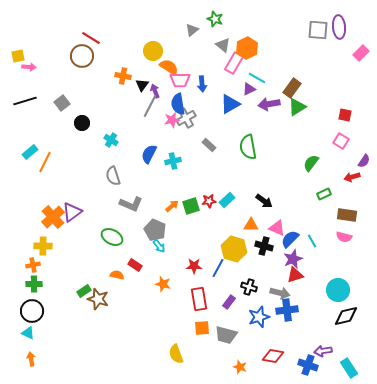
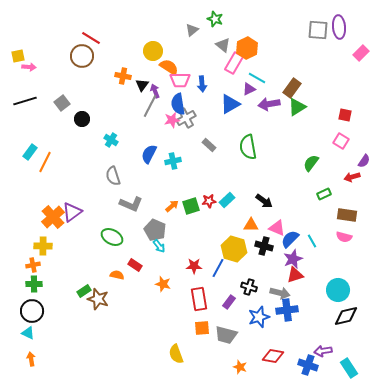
black circle at (82, 123): moved 4 px up
cyan rectangle at (30, 152): rotated 14 degrees counterclockwise
